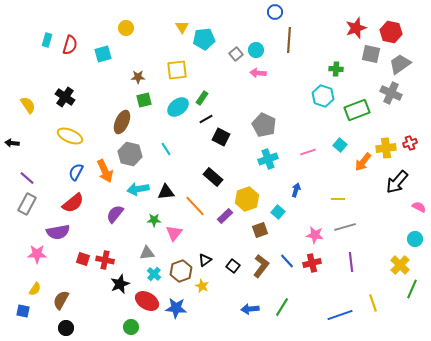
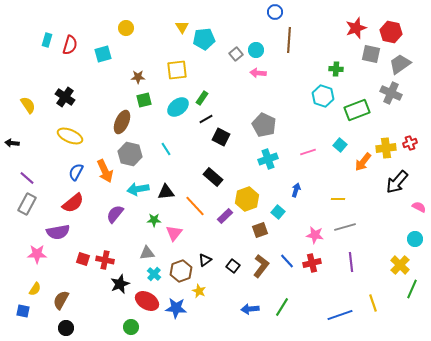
yellow star at (202, 286): moved 3 px left, 5 px down
